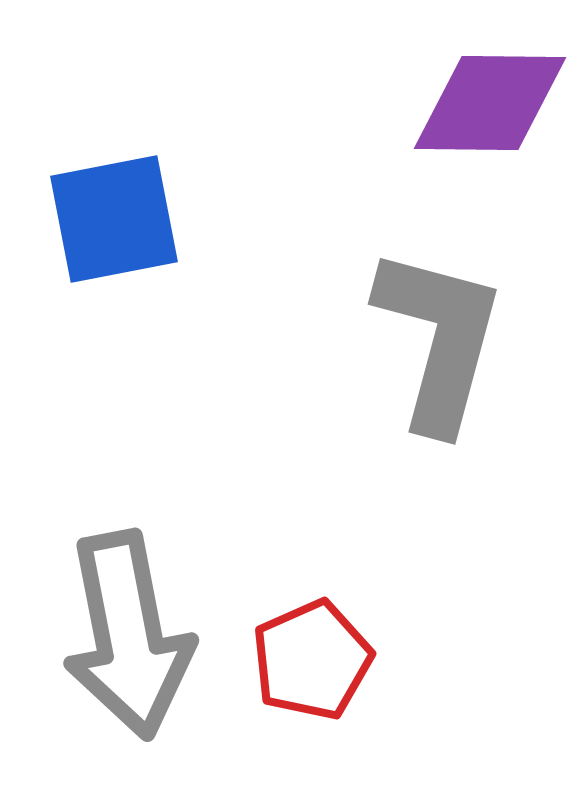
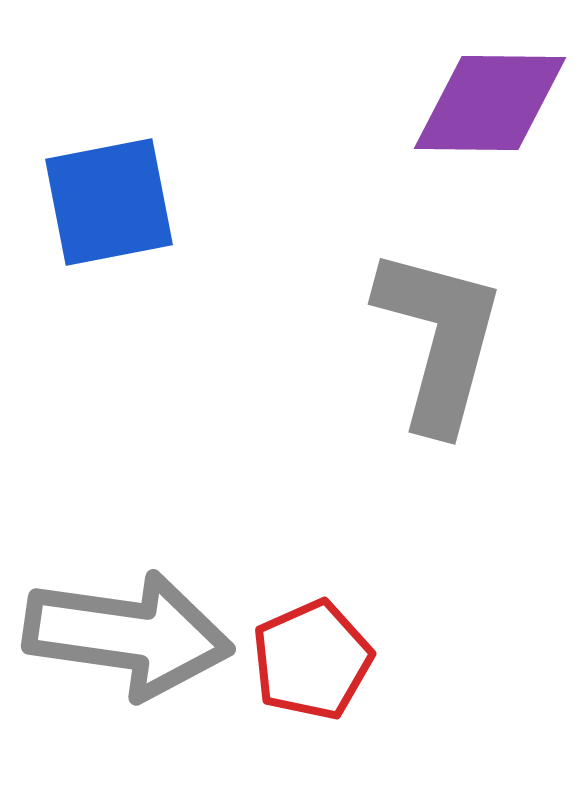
blue square: moved 5 px left, 17 px up
gray arrow: rotated 71 degrees counterclockwise
